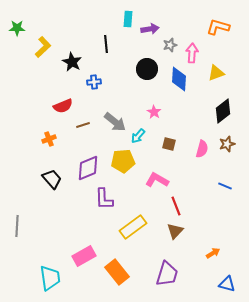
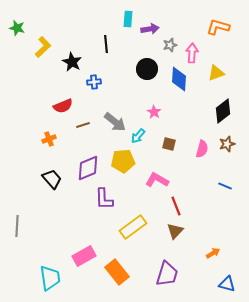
green star: rotated 14 degrees clockwise
